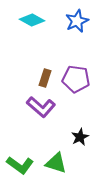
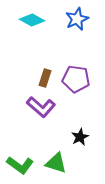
blue star: moved 2 px up
